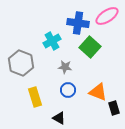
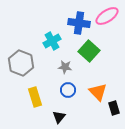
blue cross: moved 1 px right
green square: moved 1 px left, 4 px down
orange triangle: rotated 24 degrees clockwise
black triangle: moved 1 px up; rotated 40 degrees clockwise
